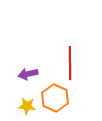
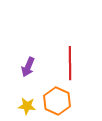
purple arrow: moved 7 px up; rotated 54 degrees counterclockwise
orange hexagon: moved 2 px right, 3 px down
